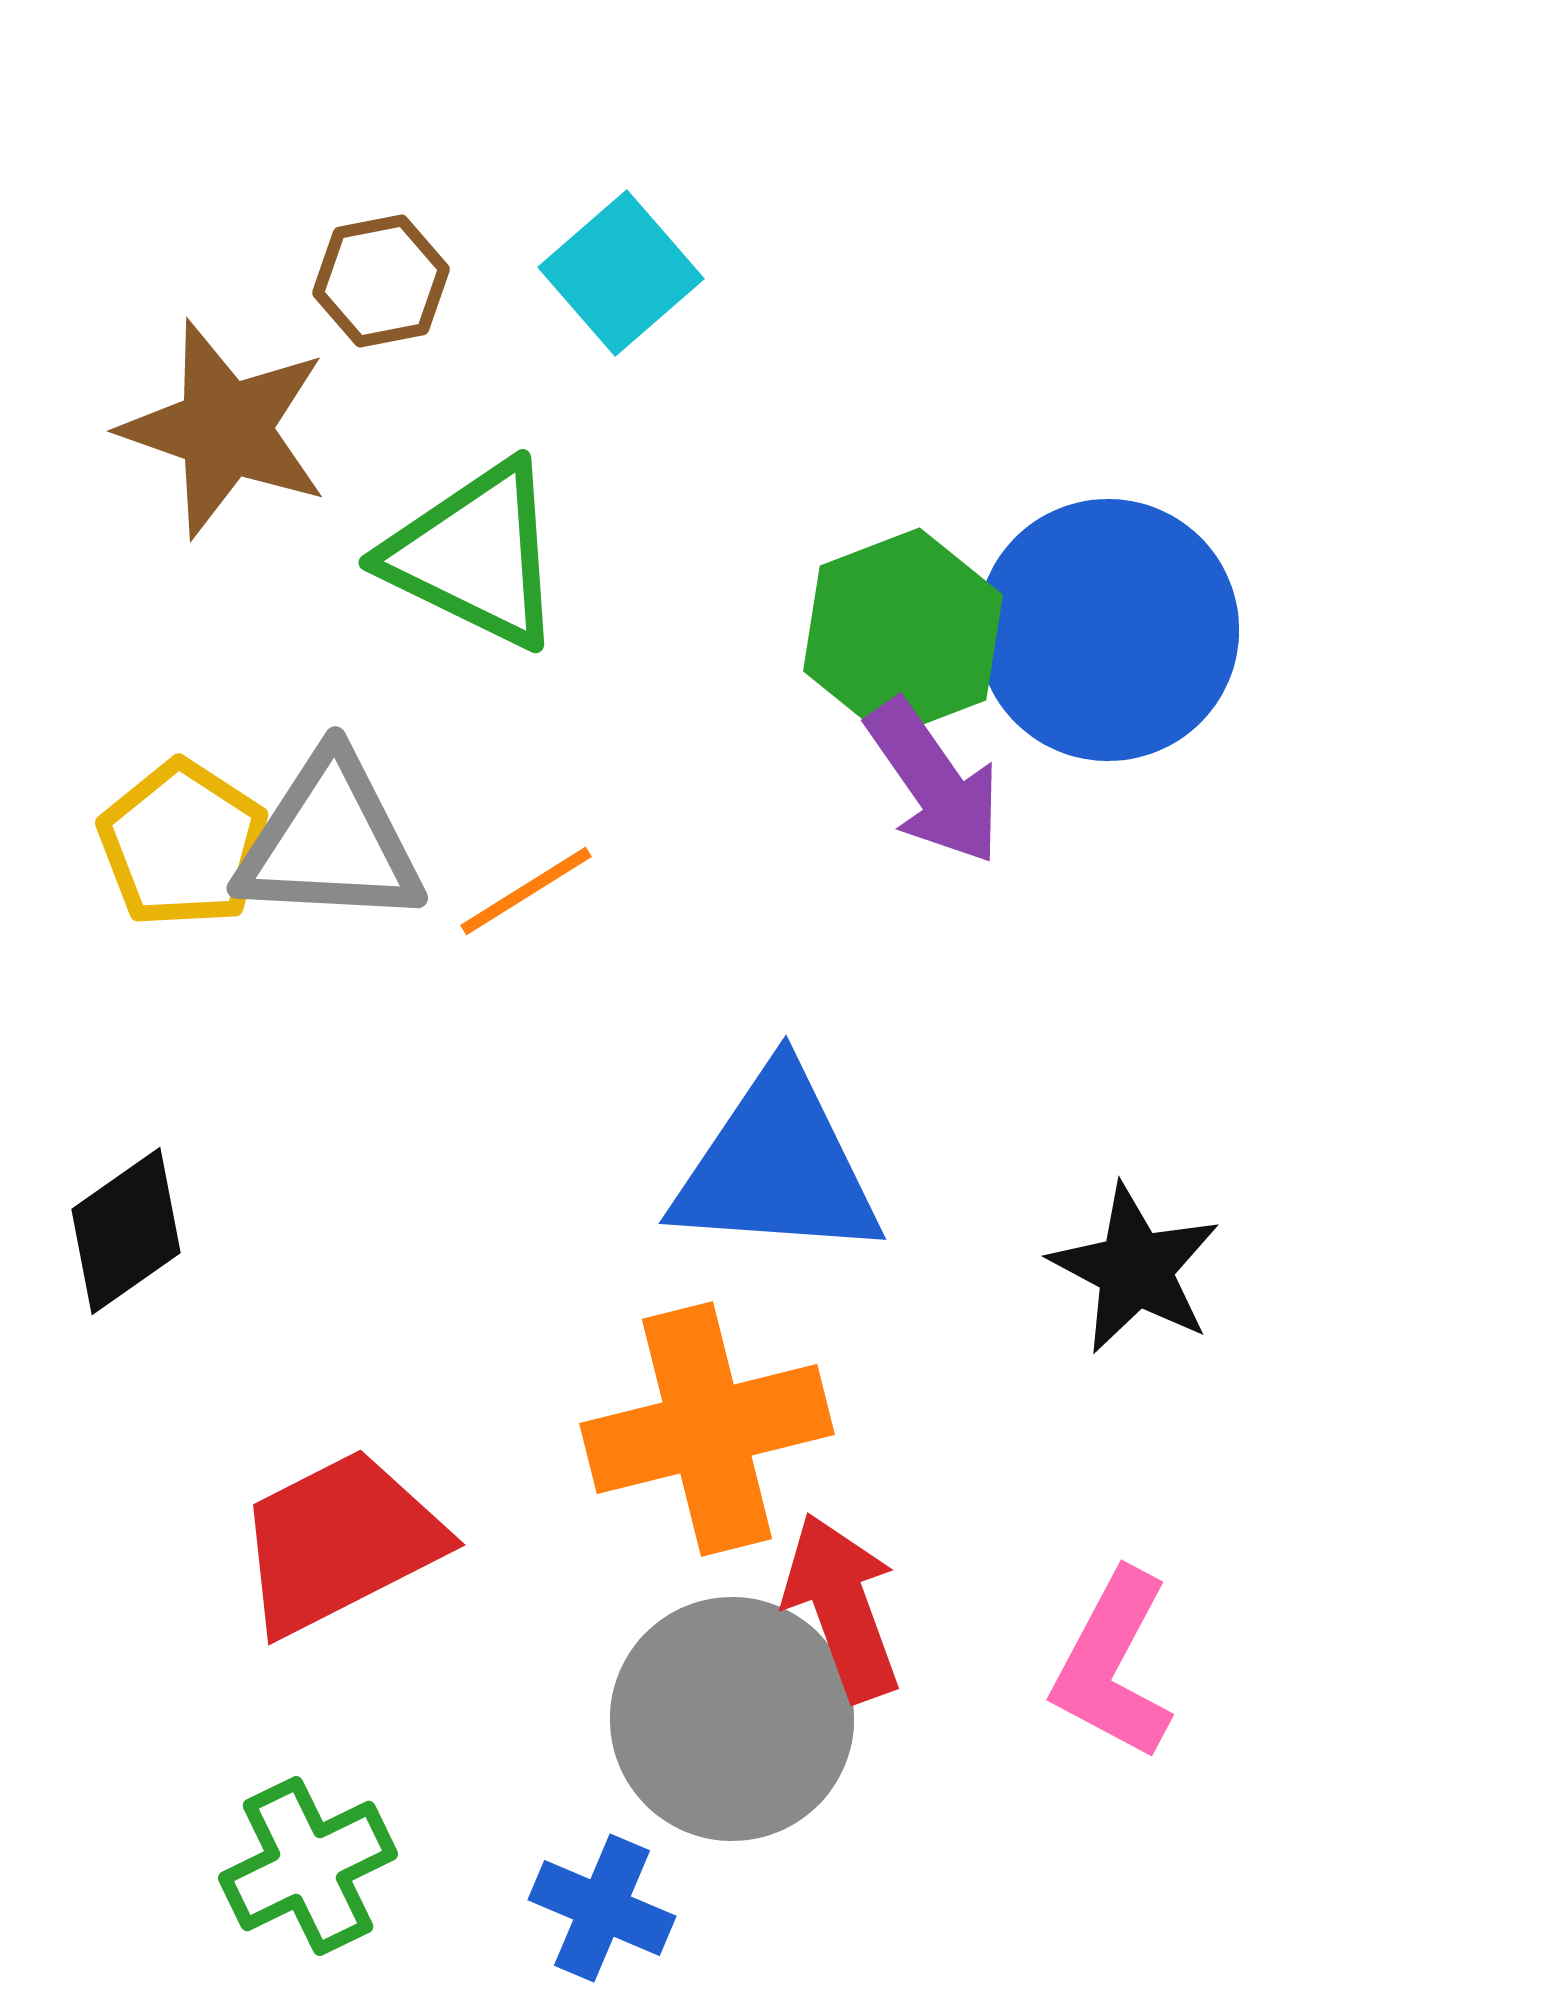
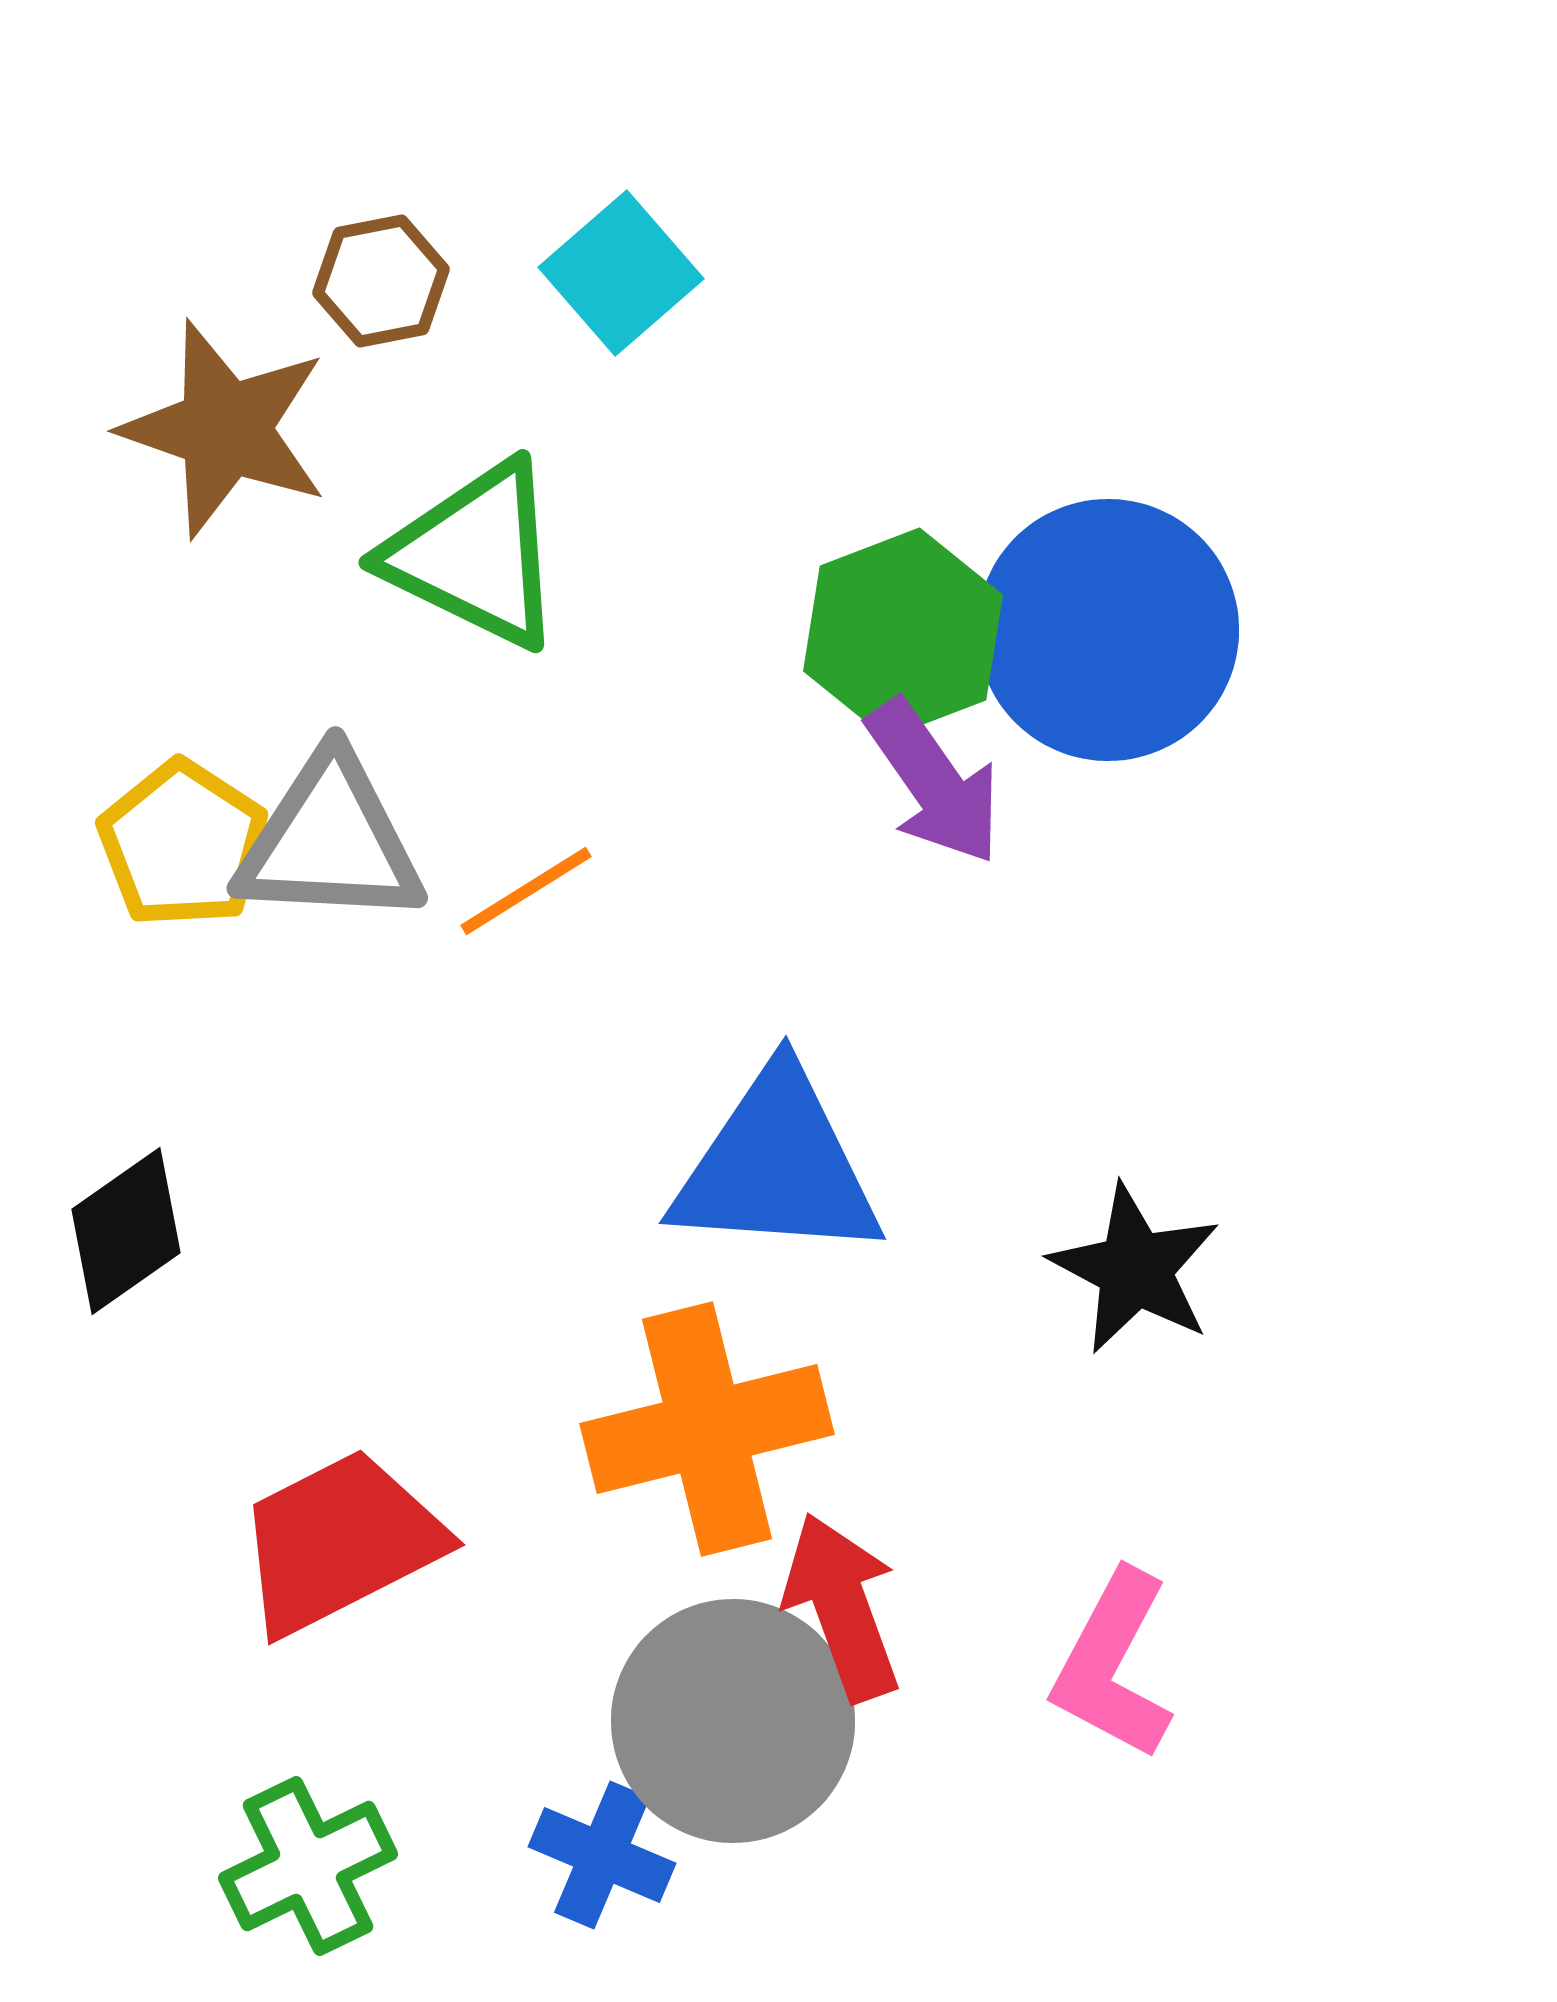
gray circle: moved 1 px right, 2 px down
blue cross: moved 53 px up
